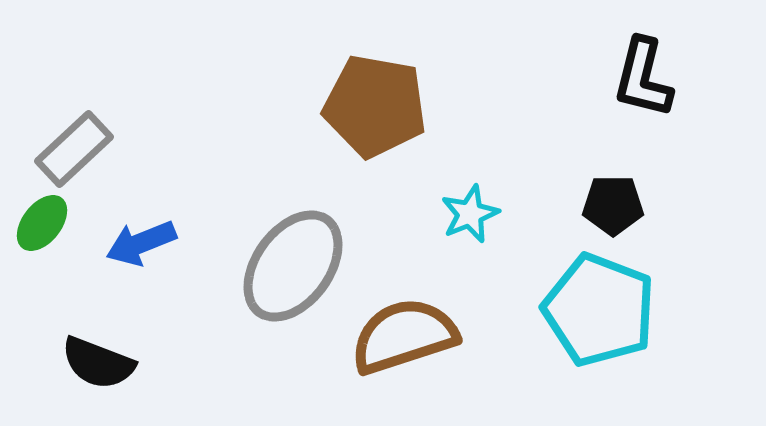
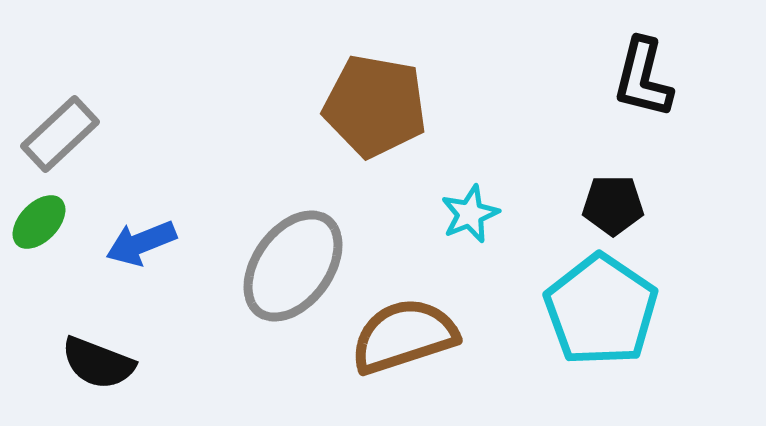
gray rectangle: moved 14 px left, 15 px up
green ellipse: moved 3 px left, 1 px up; rotated 6 degrees clockwise
cyan pentagon: moved 2 px right; rotated 13 degrees clockwise
